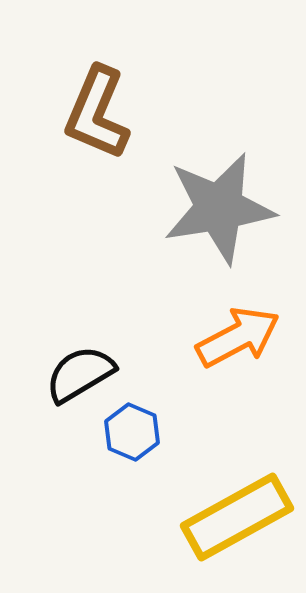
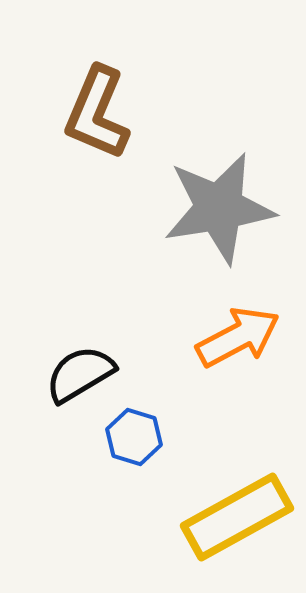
blue hexagon: moved 2 px right, 5 px down; rotated 6 degrees counterclockwise
